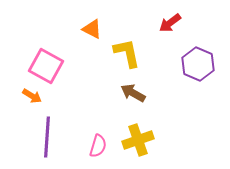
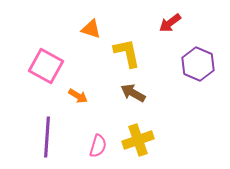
orange triangle: moved 1 px left; rotated 10 degrees counterclockwise
orange arrow: moved 46 px right
